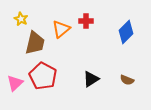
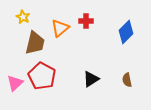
yellow star: moved 2 px right, 2 px up
orange triangle: moved 1 px left, 1 px up
red pentagon: moved 1 px left
brown semicircle: rotated 56 degrees clockwise
